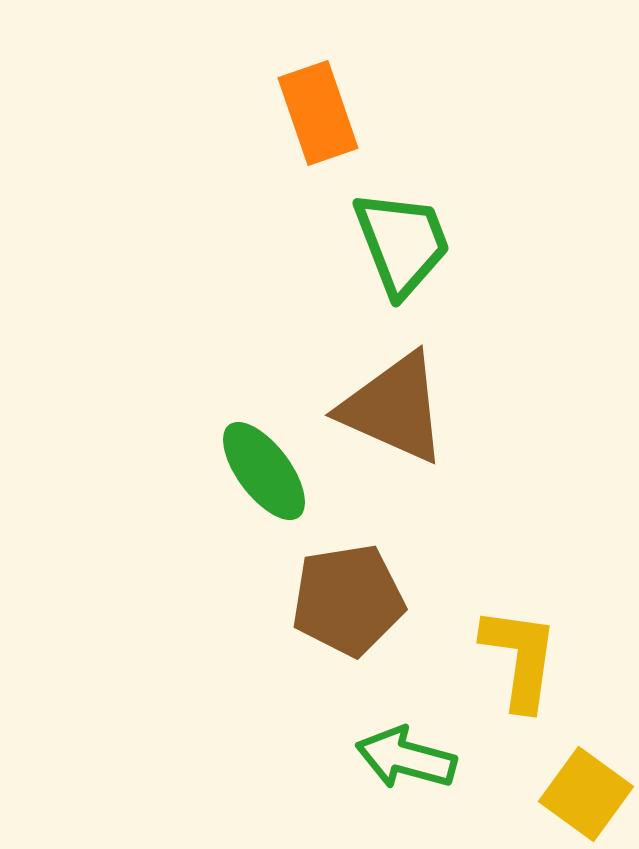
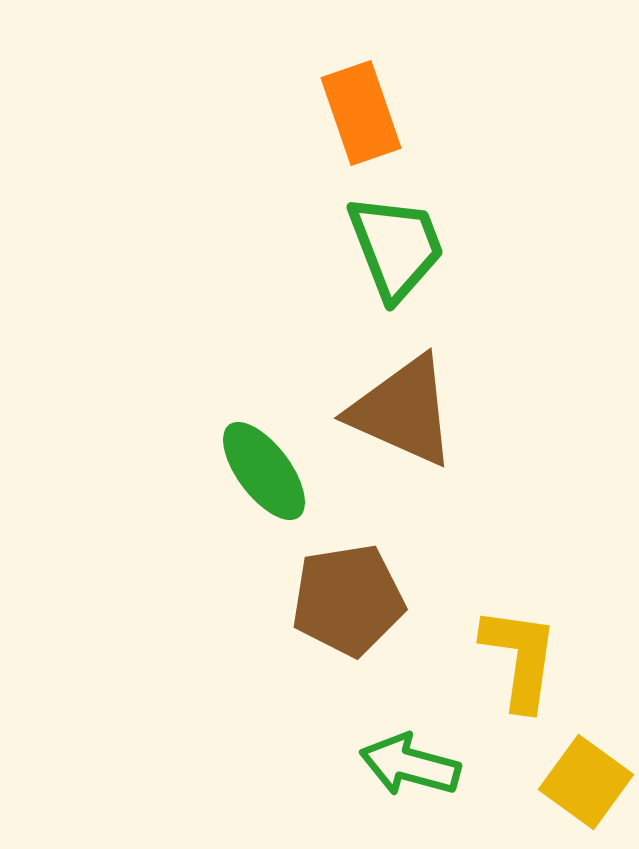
orange rectangle: moved 43 px right
green trapezoid: moved 6 px left, 4 px down
brown triangle: moved 9 px right, 3 px down
green arrow: moved 4 px right, 7 px down
yellow square: moved 12 px up
